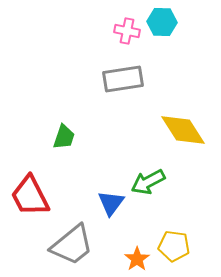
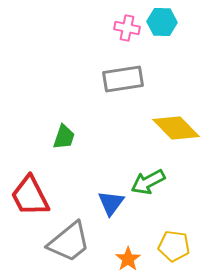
pink cross: moved 3 px up
yellow diamond: moved 7 px left, 2 px up; rotated 12 degrees counterclockwise
gray trapezoid: moved 3 px left, 3 px up
orange star: moved 9 px left
